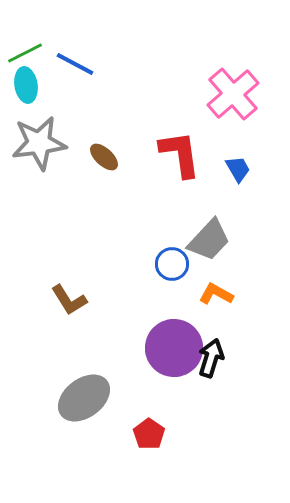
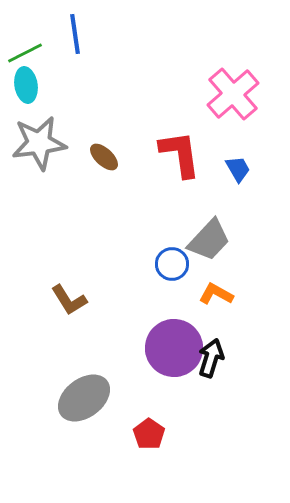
blue line: moved 30 px up; rotated 54 degrees clockwise
